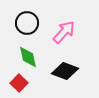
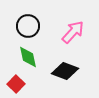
black circle: moved 1 px right, 3 px down
pink arrow: moved 9 px right
red square: moved 3 px left, 1 px down
